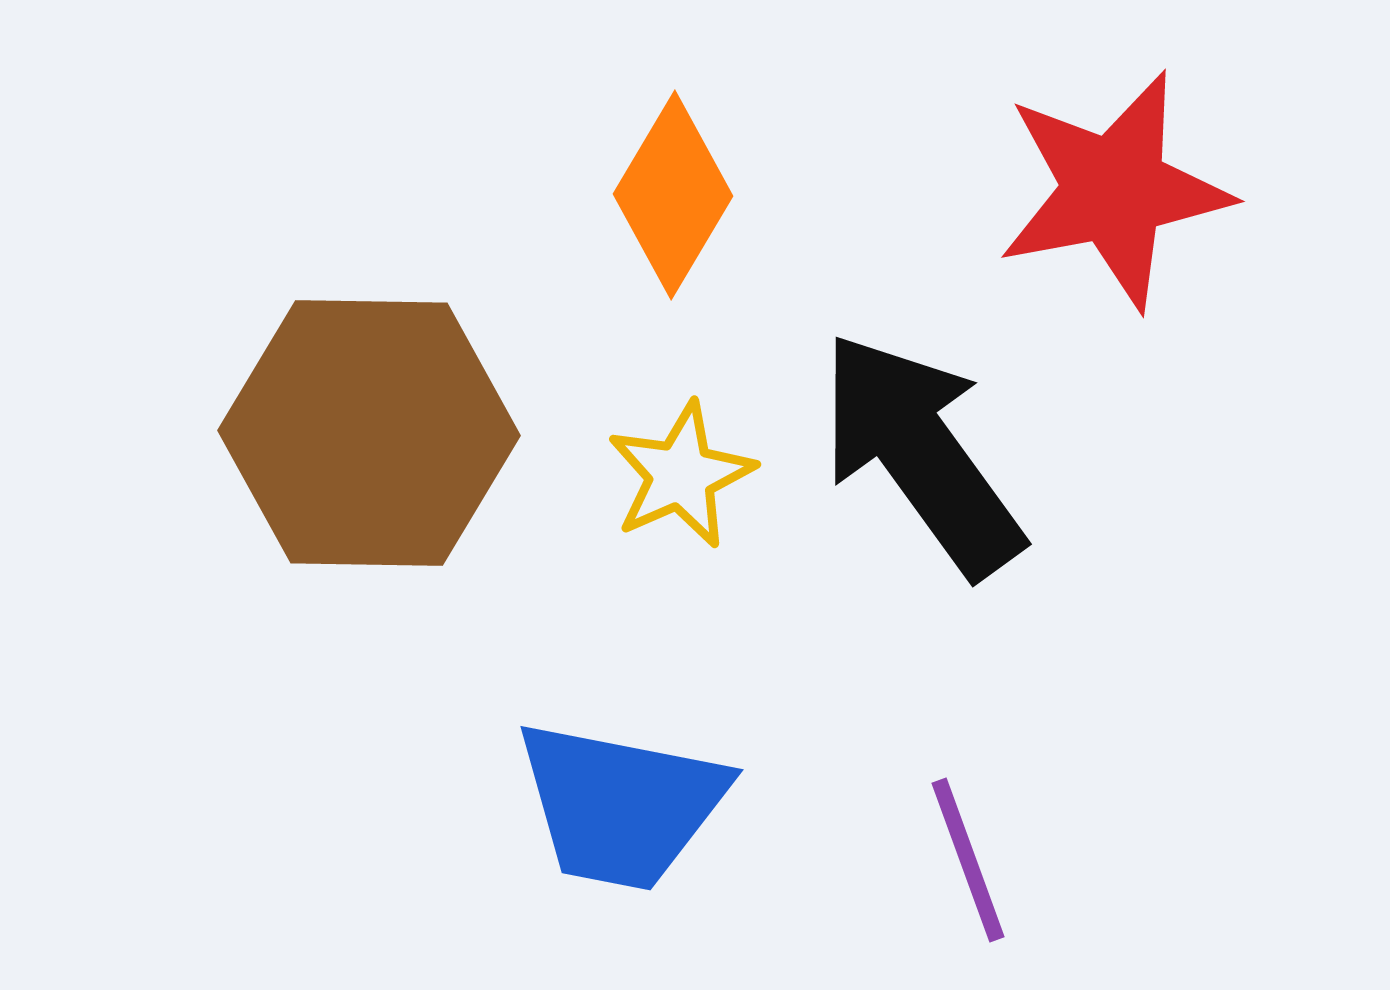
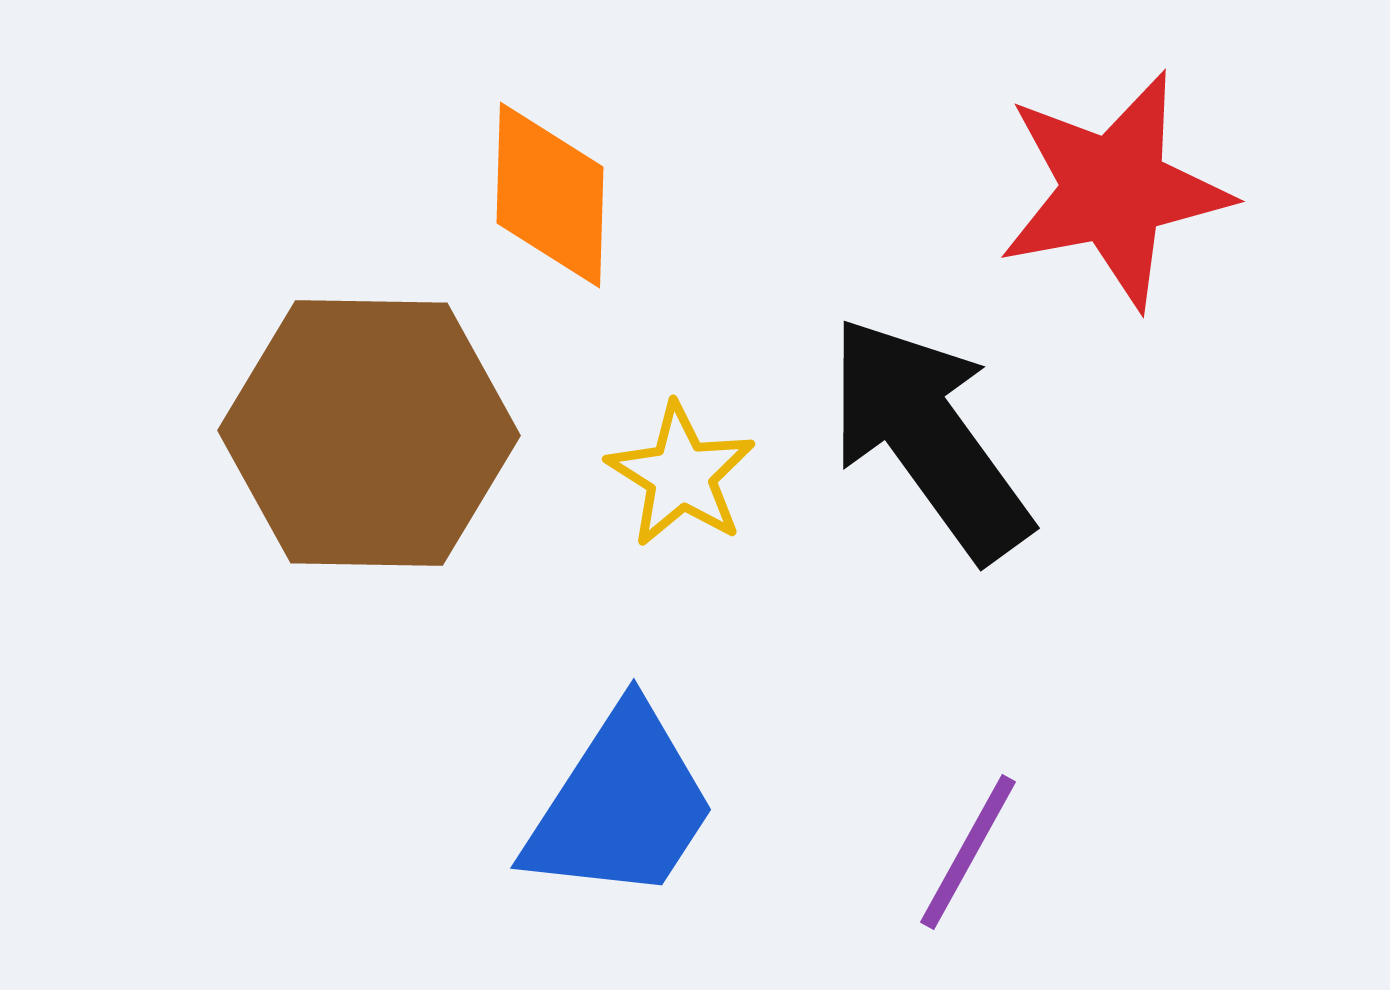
orange diamond: moved 123 px left; rotated 29 degrees counterclockwise
black arrow: moved 8 px right, 16 px up
yellow star: rotated 16 degrees counterclockwise
blue trapezoid: rotated 68 degrees counterclockwise
purple line: moved 8 px up; rotated 49 degrees clockwise
